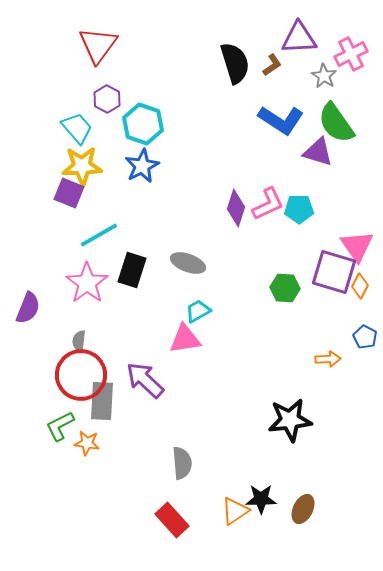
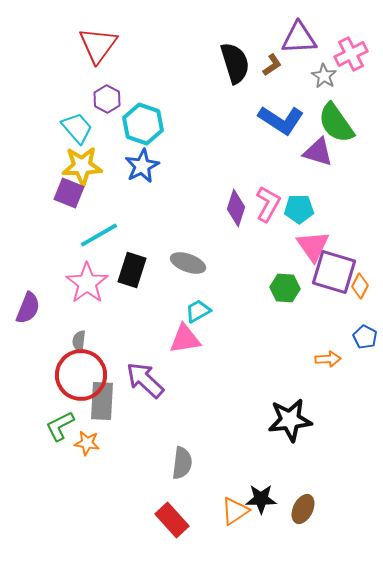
pink L-shape at (268, 204): rotated 36 degrees counterclockwise
pink triangle at (357, 246): moved 44 px left
gray semicircle at (182, 463): rotated 12 degrees clockwise
